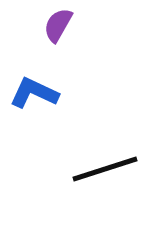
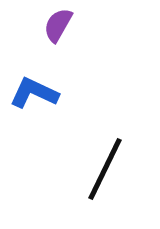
black line: rotated 46 degrees counterclockwise
